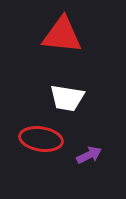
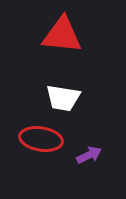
white trapezoid: moved 4 px left
